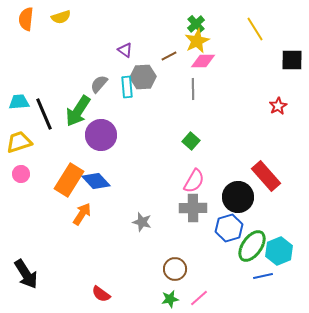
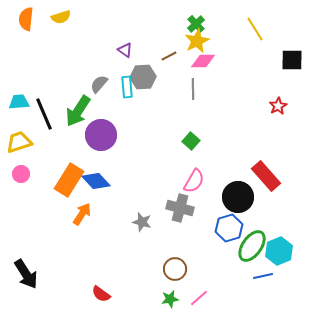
gray cross: moved 13 px left; rotated 16 degrees clockwise
